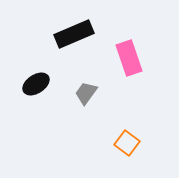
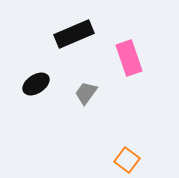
orange square: moved 17 px down
